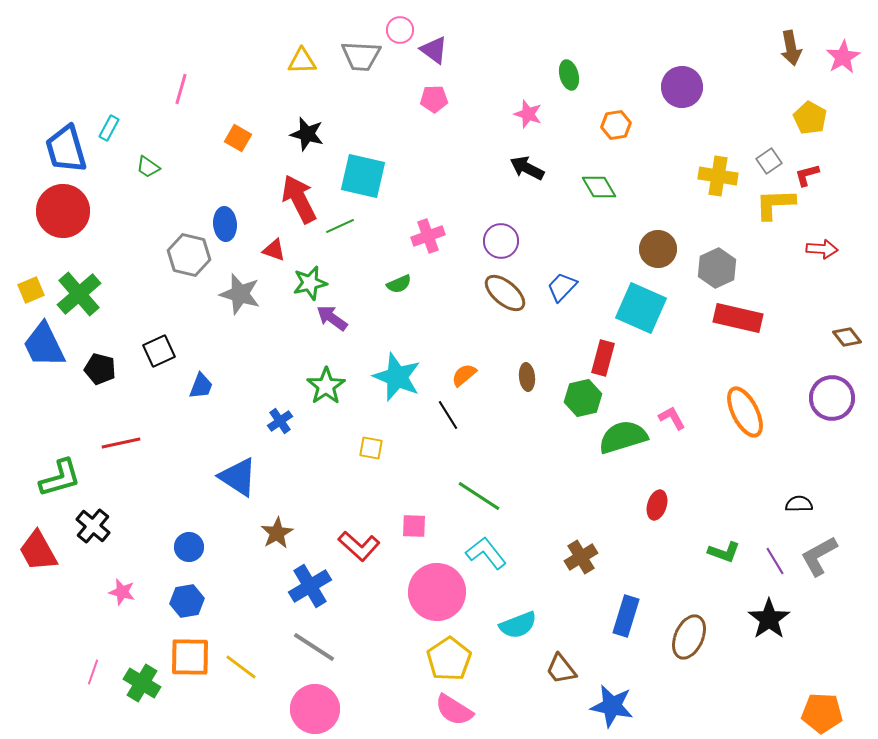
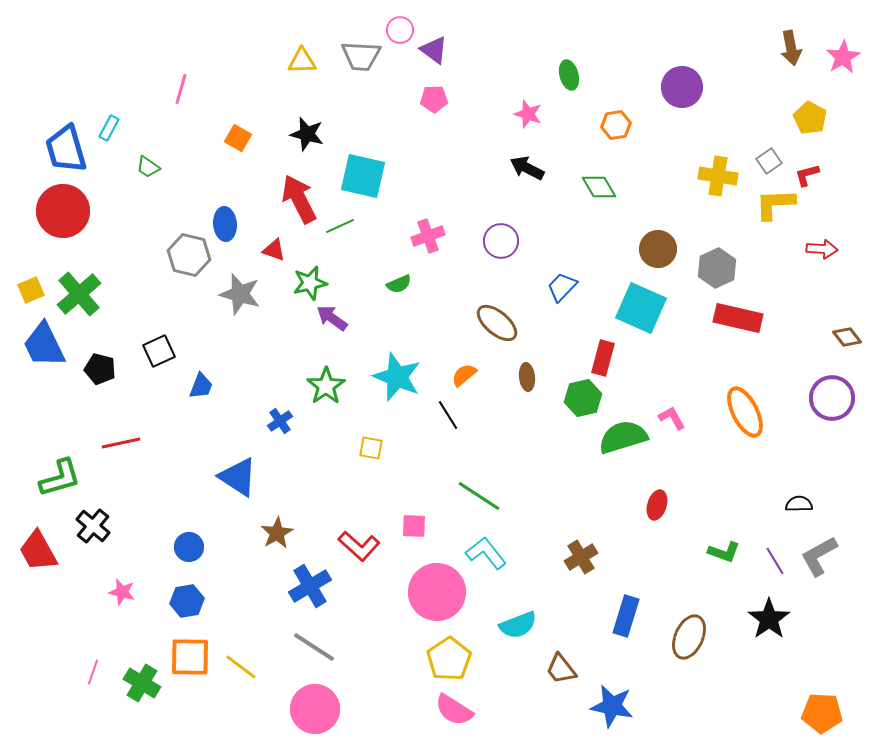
brown ellipse at (505, 293): moved 8 px left, 30 px down
